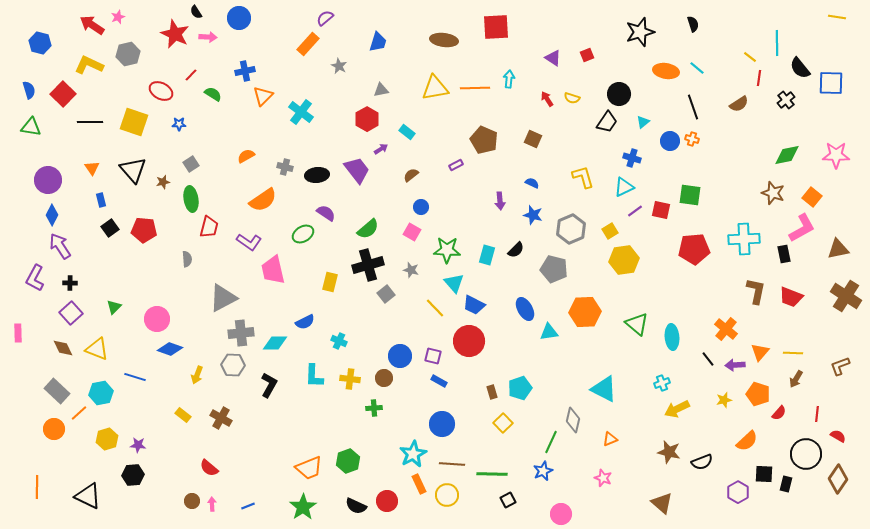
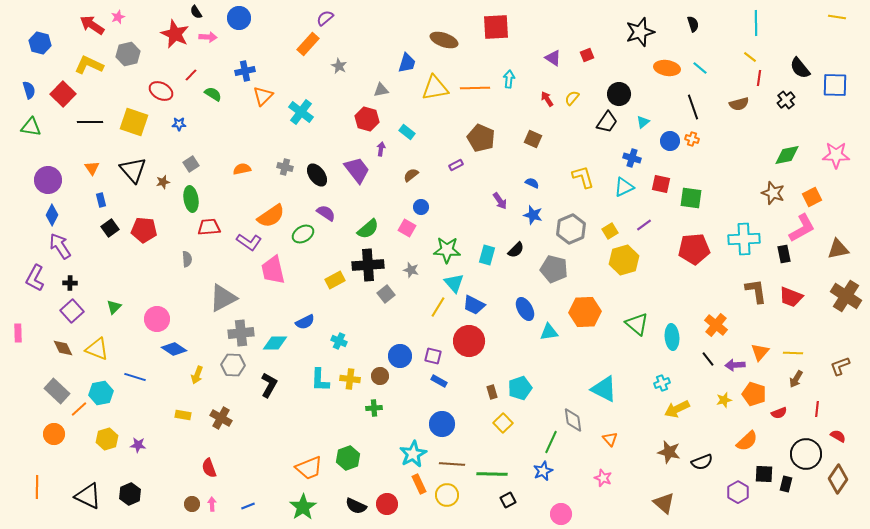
brown ellipse at (444, 40): rotated 12 degrees clockwise
blue trapezoid at (378, 42): moved 29 px right, 21 px down
cyan line at (777, 43): moved 21 px left, 20 px up
cyan line at (697, 68): moved 3 px right
orange ellipse at (666, 71): moved 1 px right, 3 px up
blue square at (831, 83): moved 4 px right, 2 px down
yellow semicircle at (572, 98): rotated 112 degrees clockwise
brown semicircle at (739, 104): rotated 18 degrees clockwise
red hexagon at (367, 119): rotated 15 degrees counterclockwise
brown pentagon at (484, 140): moved 3 px left, 2 px up
purple arrow at (381, 149): rotated 48 degrees counterclockwise
orange semicircle at (246, 156): moved 4 px left, 13 px down; rotated 18 degrees clockwise
black ellipse at (317, 175): rotated 60 degrees clockwise
green square at (690, 195): moved 1 px right, 3 px down
orange square at (812, 197): rotated 24 degrees clockwise
orange semicircle at (263, 200): moved 8 px right, 16 px down
purple arrow at (500, 201): rotated 30 degrees counterclockwise
red square at (661, 210): moved 26 px up
purple line at (635, 211): moved 9 px right, 14 px down
red trapezoid at (209, 227): rotated 110 degrees counterclockwise
pink square at (412, 232): moved 5 px left, 4 px up
yellow hexagon at (624, 260): rotated 8 degrees counterclockwise
black cross at (368, 265): rotated 12 degrees clockwise
yellow rectangle at (330, 282): moved 5 px right, 2 px up; rotated 48 degrees clockwise
brown L-shape at (756, 291): rotated 20 degrees counterclockwise
yellow line at (435, 308): moved 3 px right, 1 px up; rotated 75 degrees clockwise
purple square at (71, 313): moved 1 px right, 2 px up
orange cross at (726, 329): moved 10 px left, 4 px up
blue diamond at (170, 349): moved 4 px right; rotated 15 degrees clockwise
cyan L-shape at (314, 376): moved 6 px right, 4 px down
brown circle at (384, 378): moved 4 px left, 2 px up
orange pentagon at (758, 394): moved 4 px left
orange line at (79, 413): moved 4 px up
red semicircle at (779, 413): rotated 28 degrees clockwise
red line at (817, 414): moved 5 px up
yellow rectangle at (183, 415): rotated 28 degrees counterclockwise
gray diamond at (573, 420): rotated 20 degrees counterclockwise
orange circle at (54, 429): moved 5 px down
orange triangle at (610, 439): rotated 49 degrees counterclockwise
green hexagon at (348, 461): moved 3 px up
red semicircle at (209, 468): rotated 30 degrees clockwise
black hexagon at (133, 475): moved 3 px left, 19 px down; rotated 20 degrees counterclockwise
brown circle at (192, 501): moved 3 px down
red circle at (387, 501): moved 3 px down
brown triangle at (662, 503): moved 2 px right
